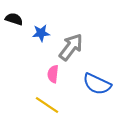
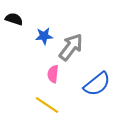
blue star: moved 3 px right, 3 px down
blue semicircle: rotated 64 degrees counterclockwise
